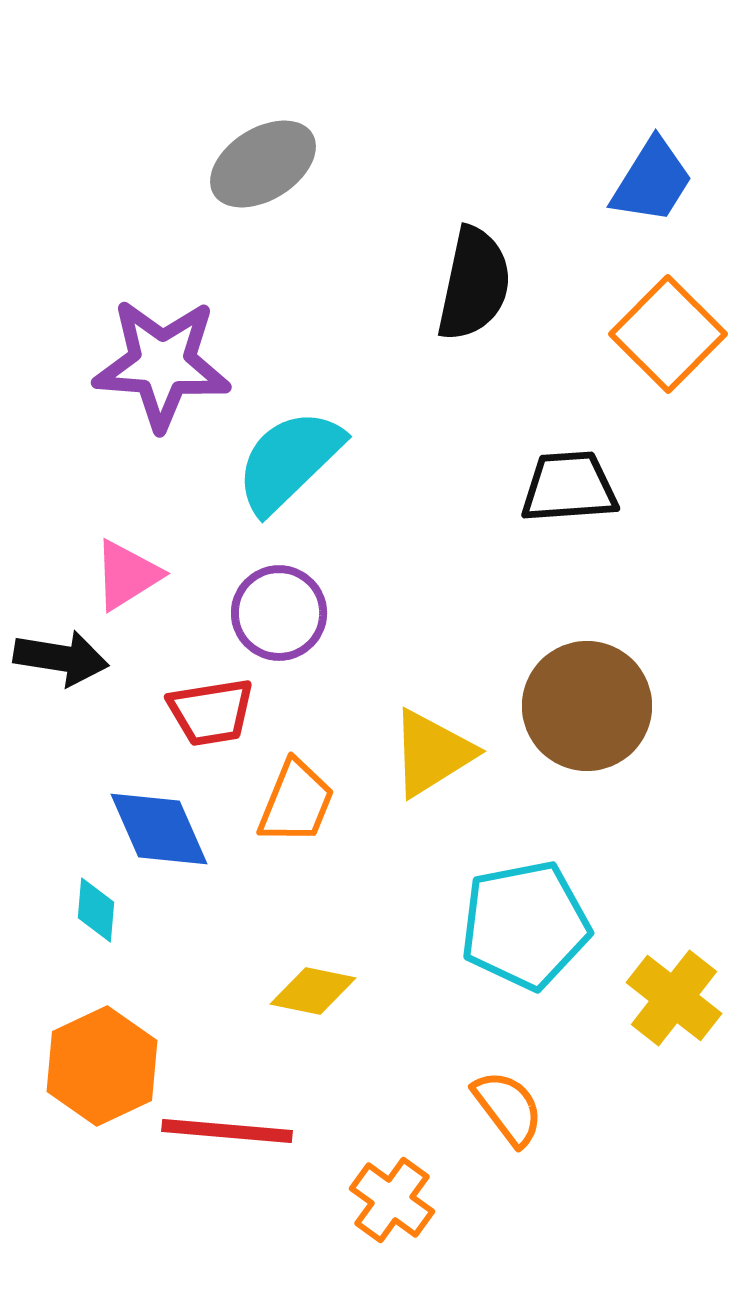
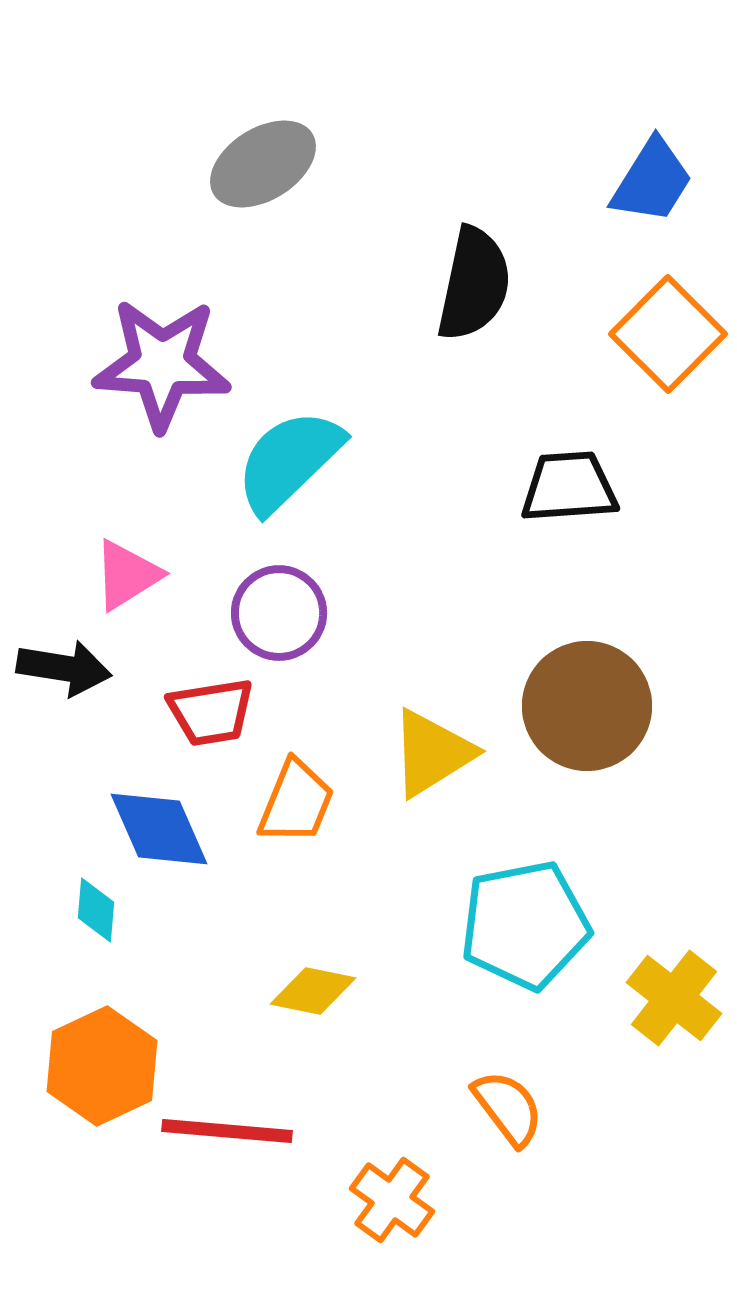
black arrow: moved 3 px right, 10 px down
